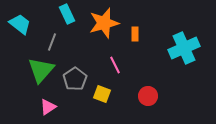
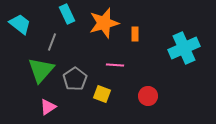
pink line: rotated 60 degrees counterclockwise
